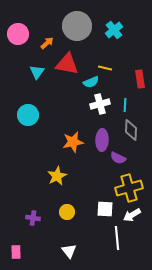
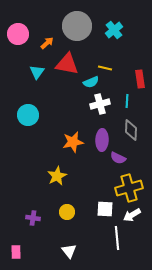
cyan line: moved 2 px right, 4 px up
